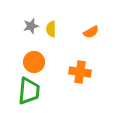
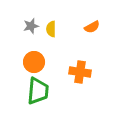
orange semicircle: moved 1 px right, 5 px up
green trapezoid: moved 9 px right
